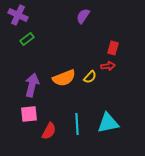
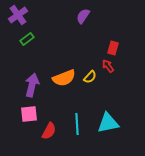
purple cross: rotated 30 degrees clockwise
red arrow: rotated 120 degrees counterclockwise
